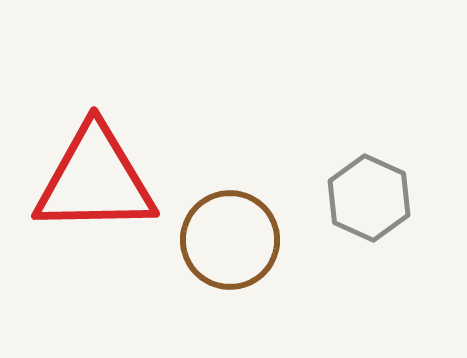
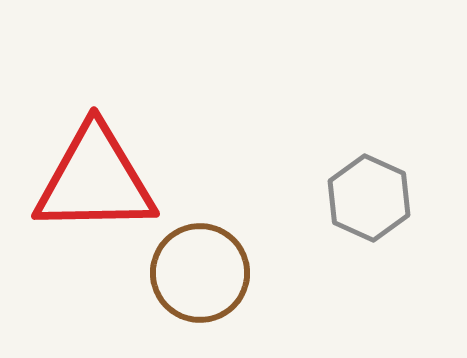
brown circle: moved 30 px left, 33 px down
